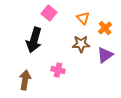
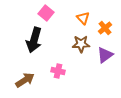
pink square: moved 3 px left
pink cross: moved 1 px down
brown arrow: rotated 48 degrees clockwise
